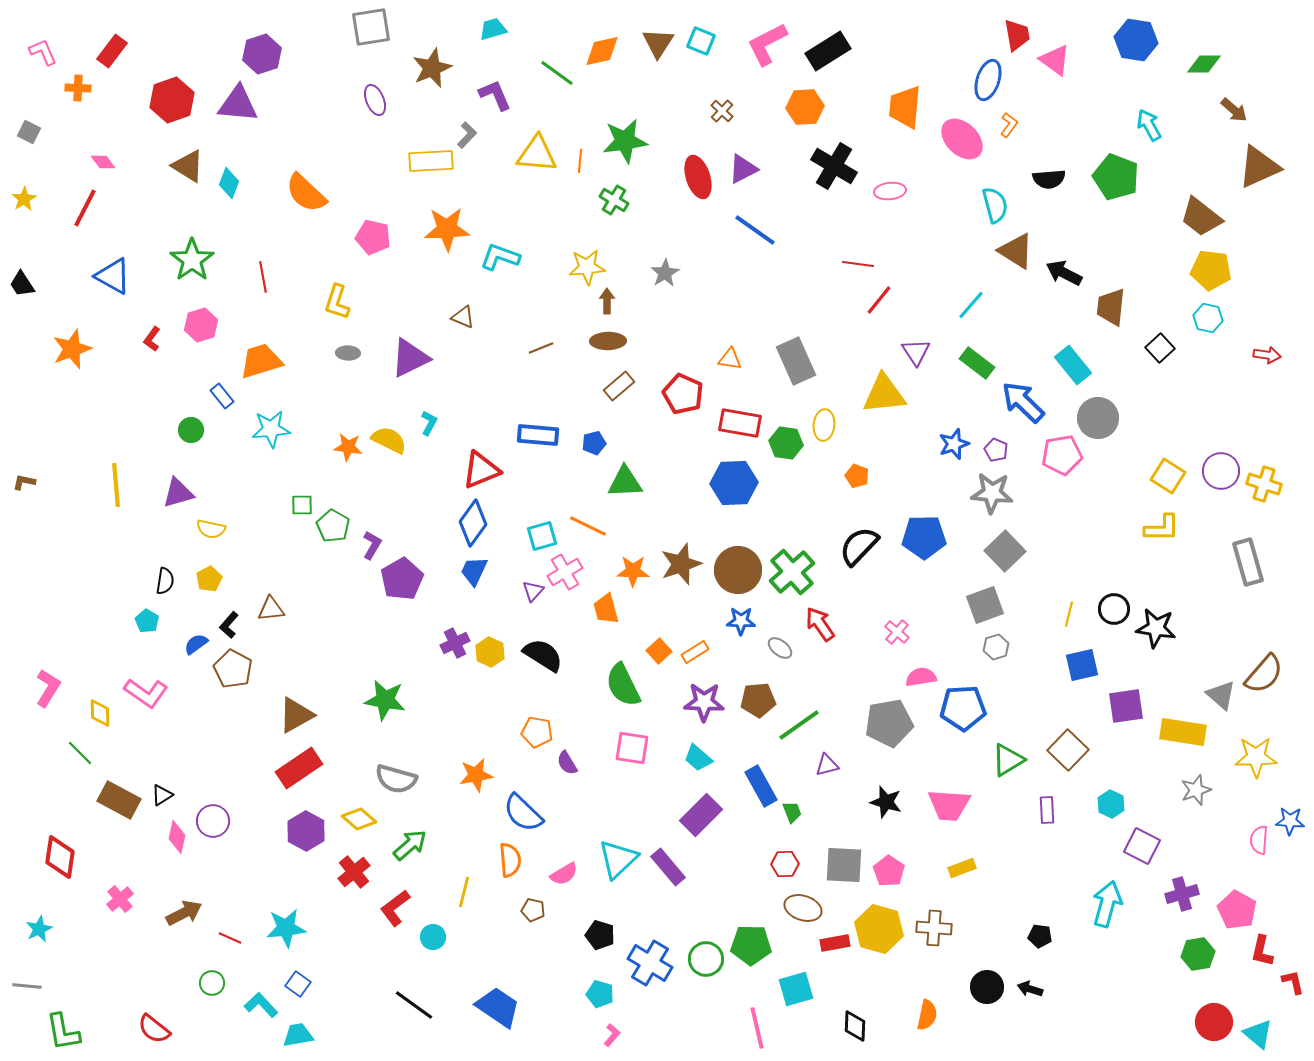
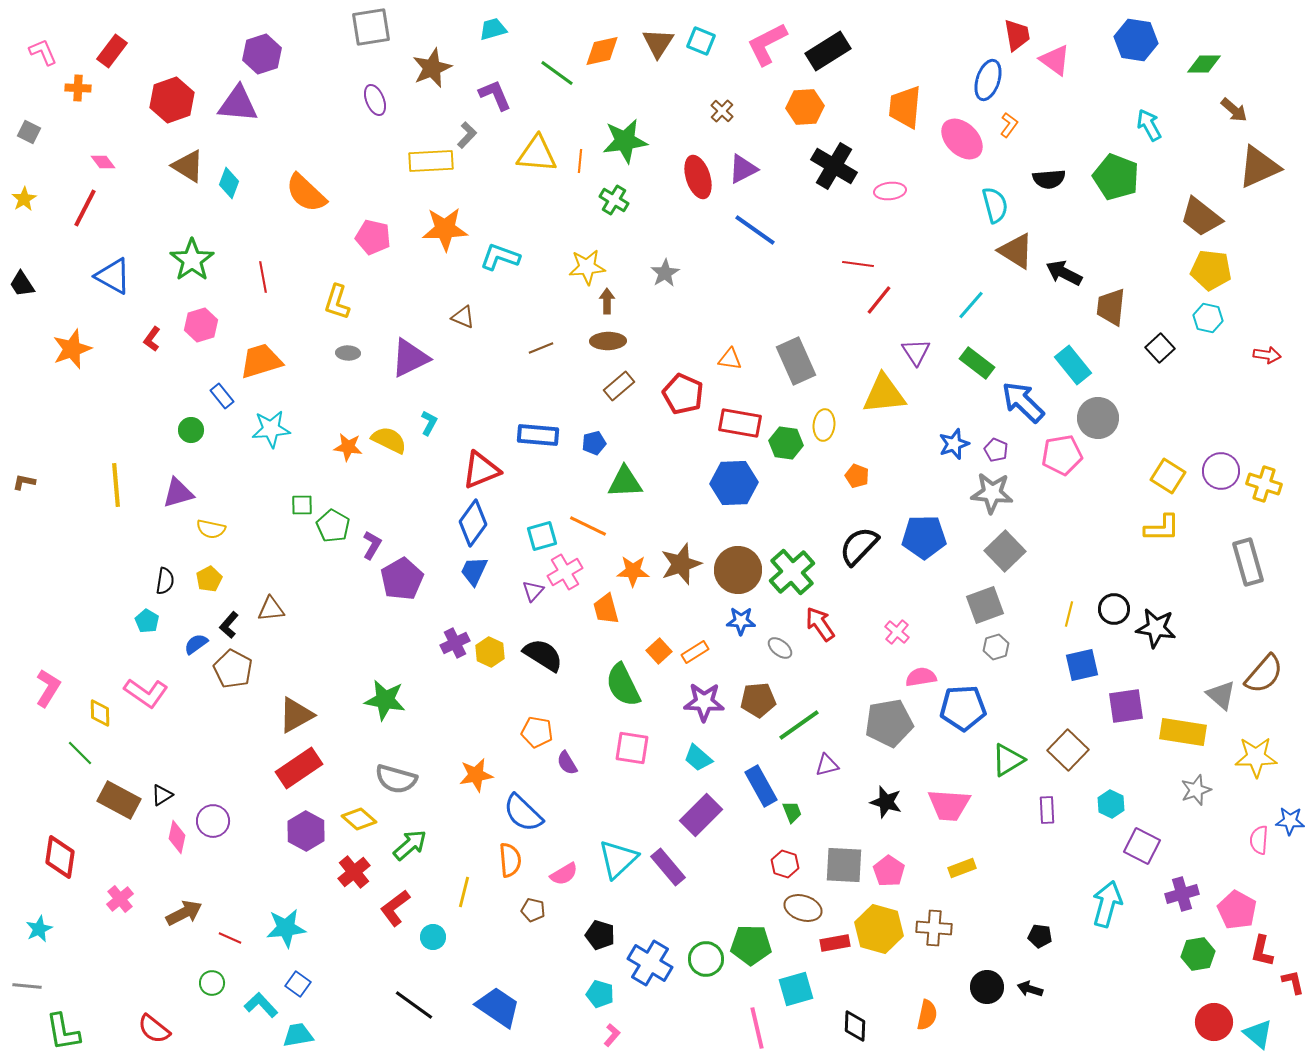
orange star at (447, 229): moved 2 px left
red hexagon at (785, 864): rotated 20 degrees clockwise
